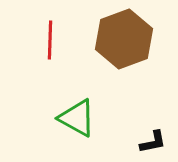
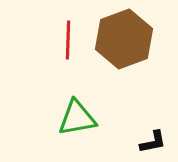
red line: moved 18 px right
green triangle: rotated 39 degrees counterclockwise
